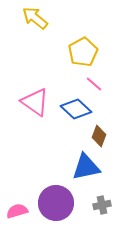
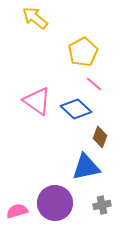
pink triangle: moved 2 px right, 1 px up
brown diamond: moved 1 px right, 1 px down
purple circle: moved 1 px left
